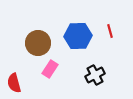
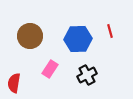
blue hexagon: moved 3 px down
brown circle: moved 8 px left, 7 px up
black cross: moved 8 px left
red semicircle: rotated 24 degrees clockwise
